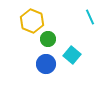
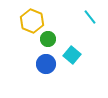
cyan line: rotated 14 degrees counterclockwise
